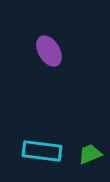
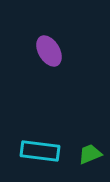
cyan rectangle: moved 2 px left
